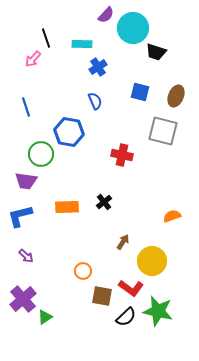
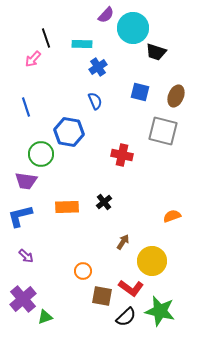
green star: moved 2 px right
green triangle: rotated 14 degrees clockwise
